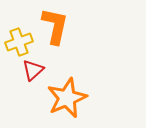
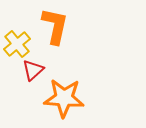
yellow cross: moved 2 px left, 2 px down; rotated 20 degrees counterclockwise
orange star: moved 3 px left; rotated 27 degrees clockwise
